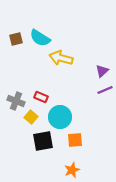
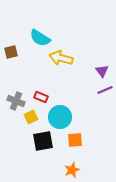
brown square: moved 5 px left, 13 px down
purple triangle: rotated 24 degrees counterclockwise
yellow square: rotated 24 degrees clockwise
